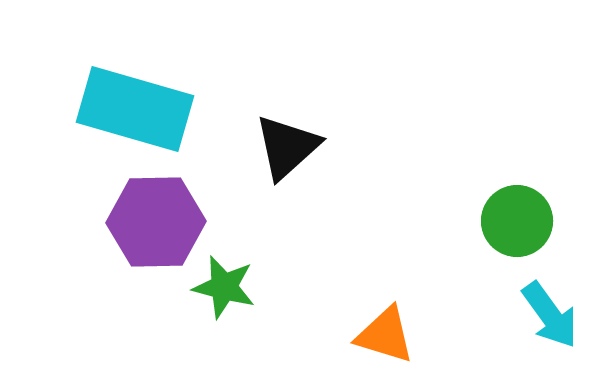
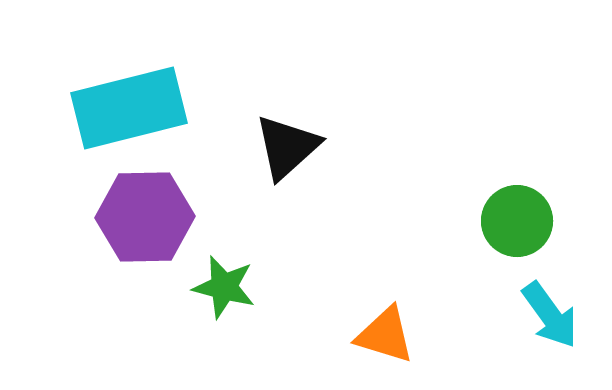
cyan rectangle: moved 6 px left, 1 px up; rotated 30 degrees counterclockwise
purple hexagon: moved 11 px left, 5 px up
